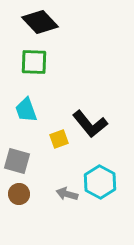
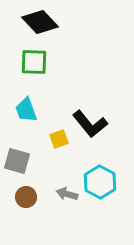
brown circle: moved 7 px right, 3 px down
